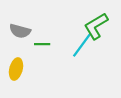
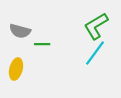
cyan line: moved 13 px right, 8 px down
